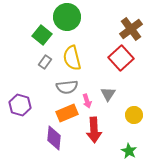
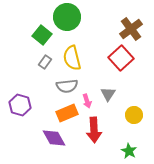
gray semicircle: moved 1 px up
purple diamond: rotated 35 degrees counterclockwise
